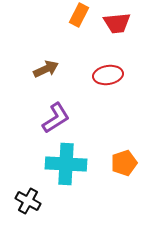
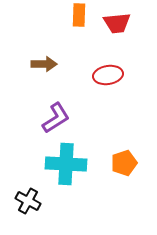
orange rectangle: rotated 25 degrees counterclockwise
brown arrow: moved 2 px left, 5 px up; rotated 25 degrees clockwise
